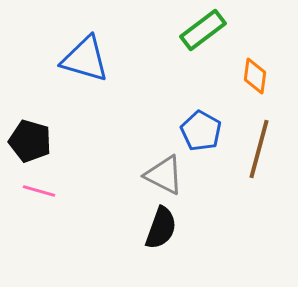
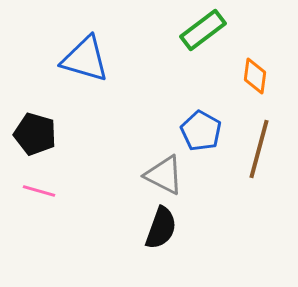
black pentagon: moved 5 px right, 7 px up
